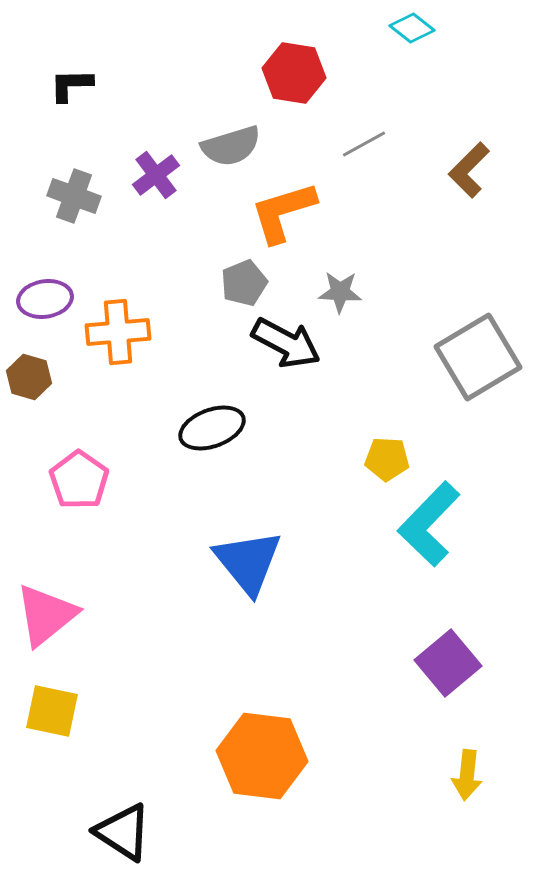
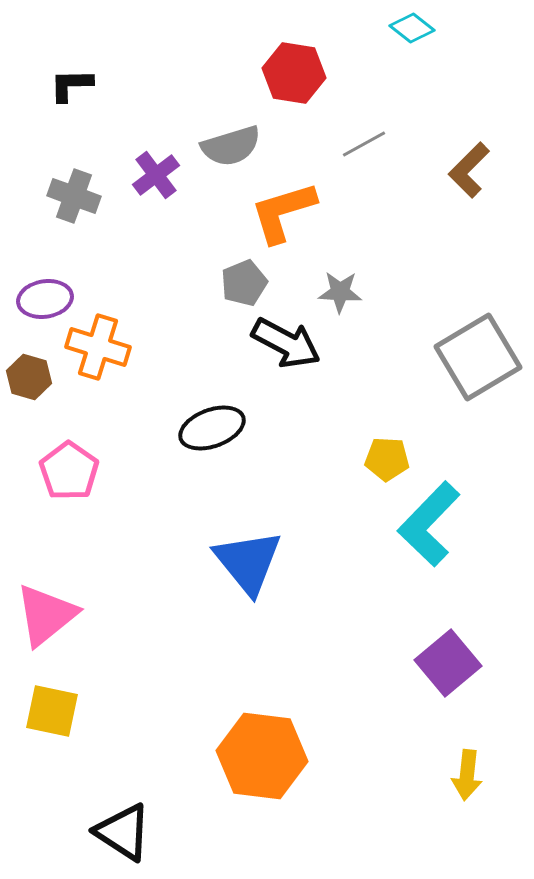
orange cross: moved 20 px left, 15 px down; rotated 22 degrees clockwise
pink pentagon: moved 10 px left, 9 px up
